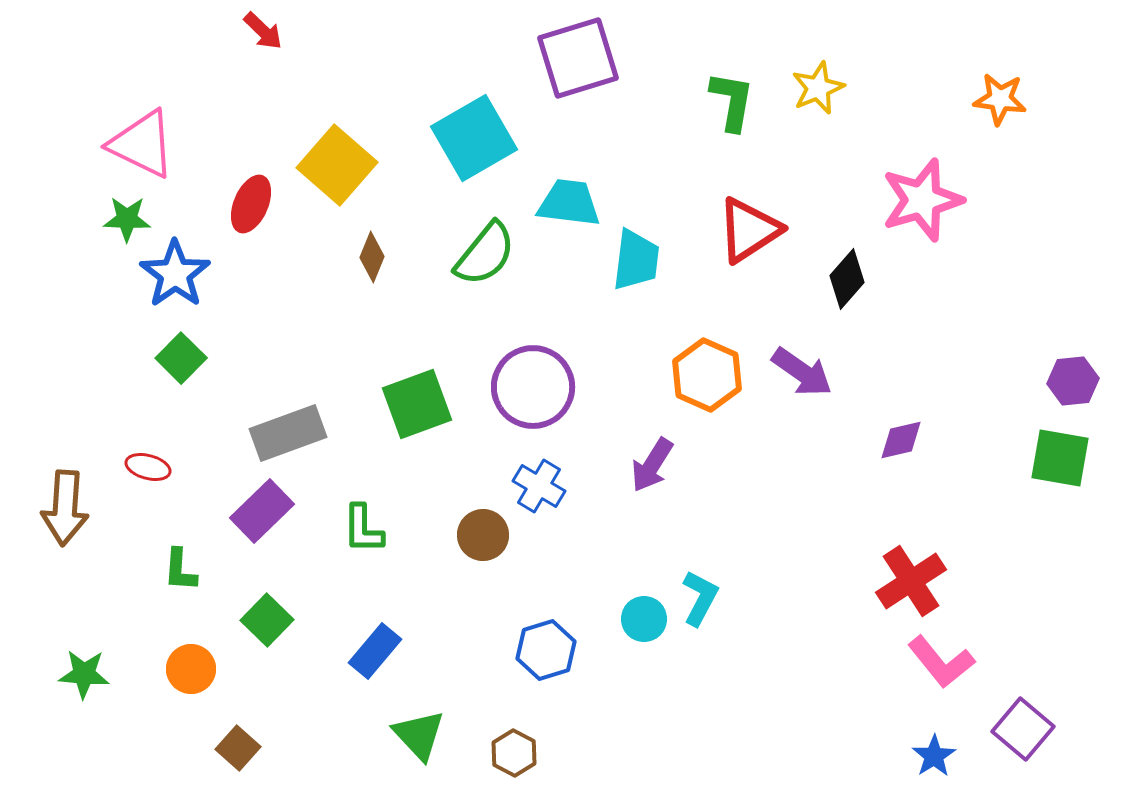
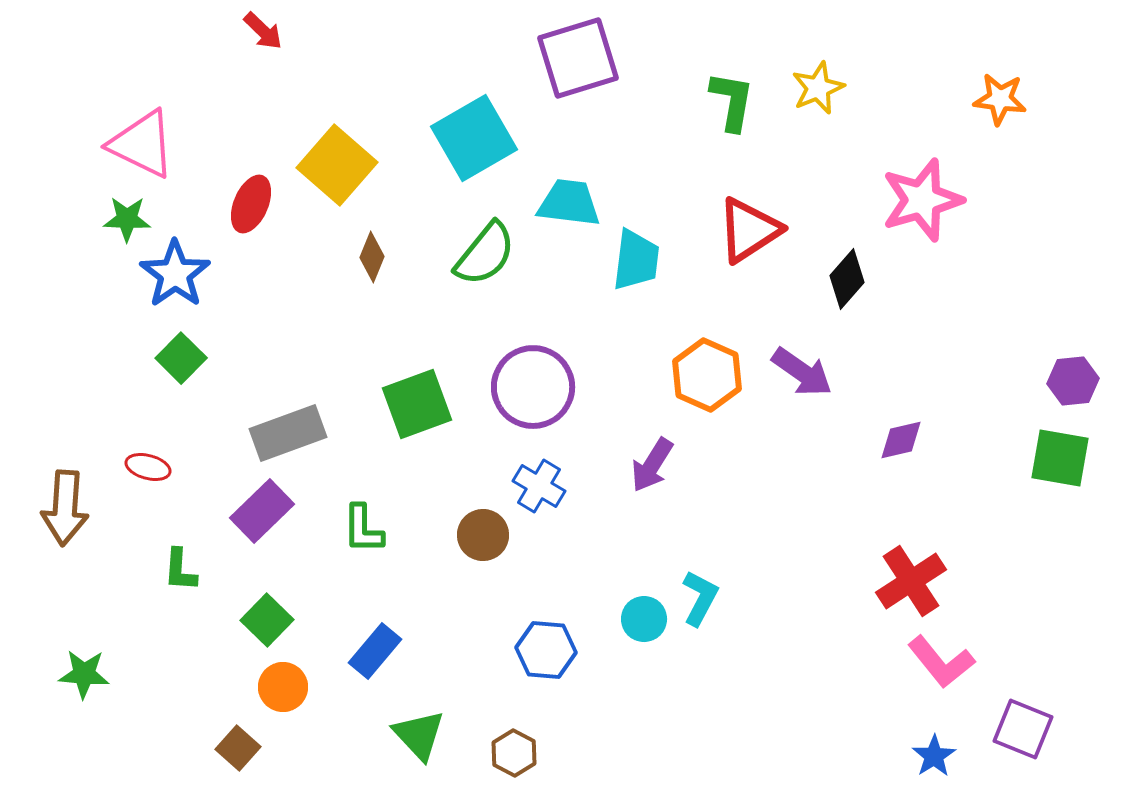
blue hexagon at (546, 650): rotated 22 degrees clockwise
orange circle at (191, 669): moved 92 px right, 18 px down
purple square at (1023, 729): rotated 18 degrees counterclockwise
